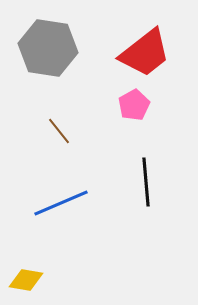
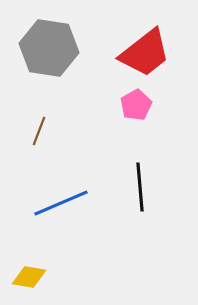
gray hexagon: moved 1 px right
pink pentagon: moved 2 px right
brown line: moved 20 px left; rotated 60 degrees clockwise
black line: moved 6 px left, 5 px down
yellow diamond: moved 3 px right, 3 px up
